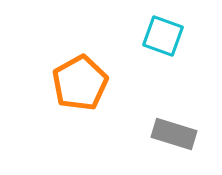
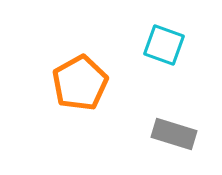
cyan square: moved 1 px right, 9 px down
